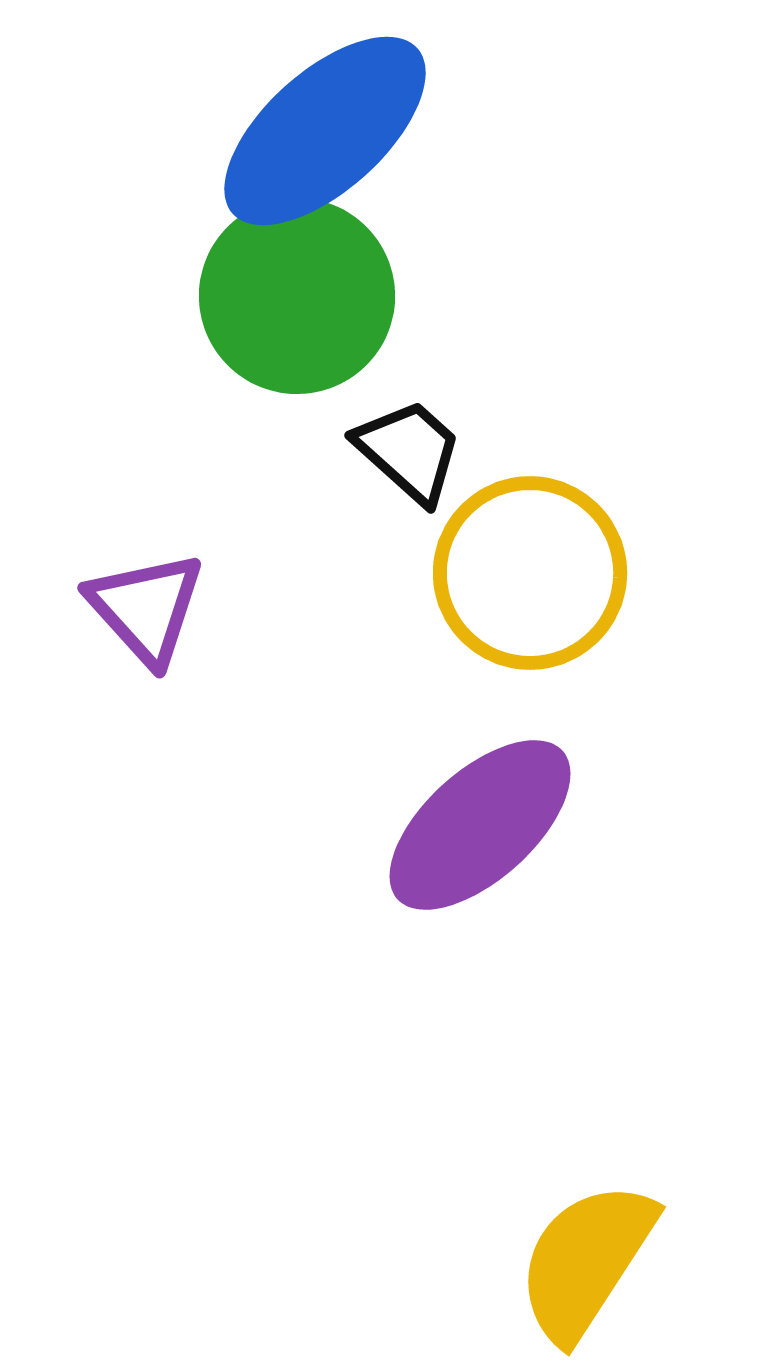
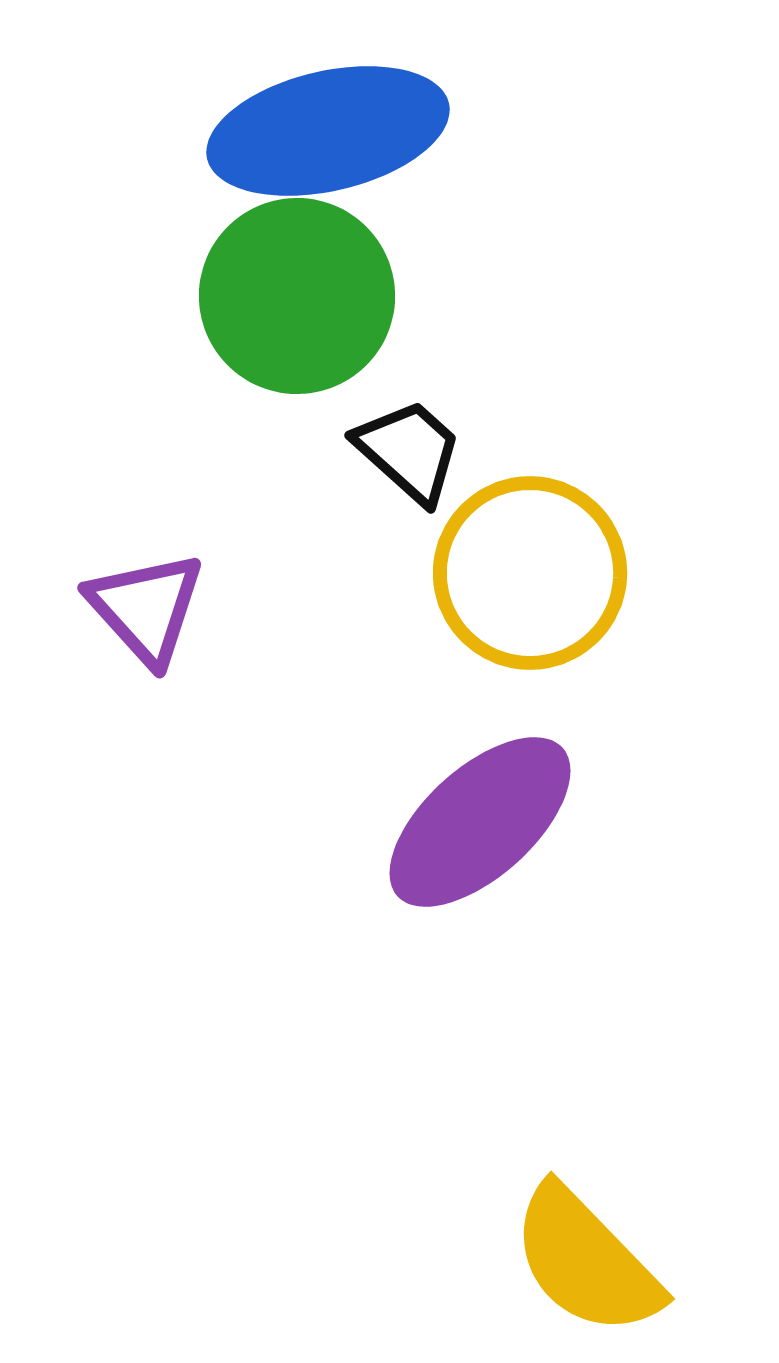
blue ellipse: moved 3 px right; rotated 29 degrees clockwise
purple ellipse: moved 3 px up
yellow semicircle: rotated 77 degrees counterclockwise
